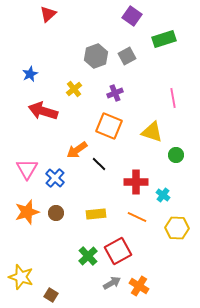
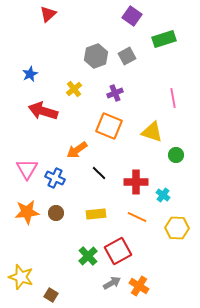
black line: moved 9 px down
blue cross: rotated 18 degrees counterclockwise
orange star: rotated 10 degrees clockwise
